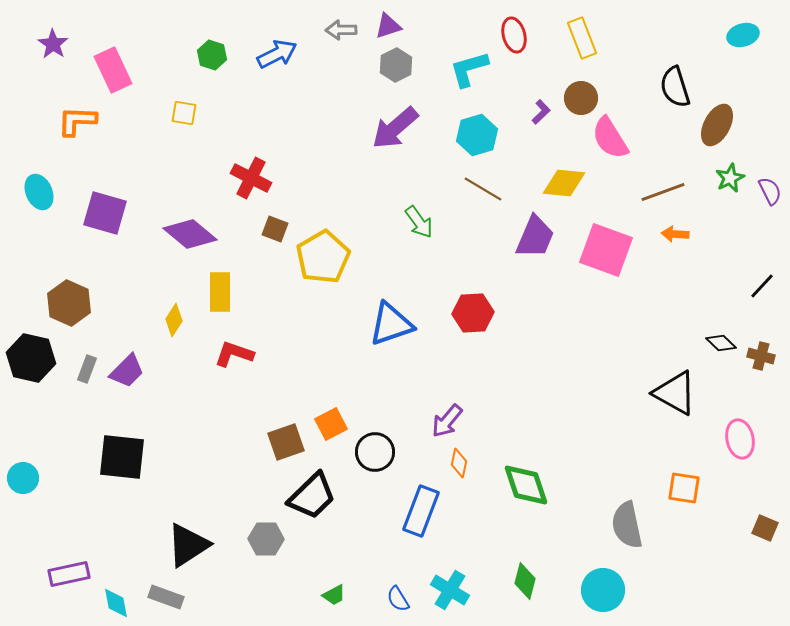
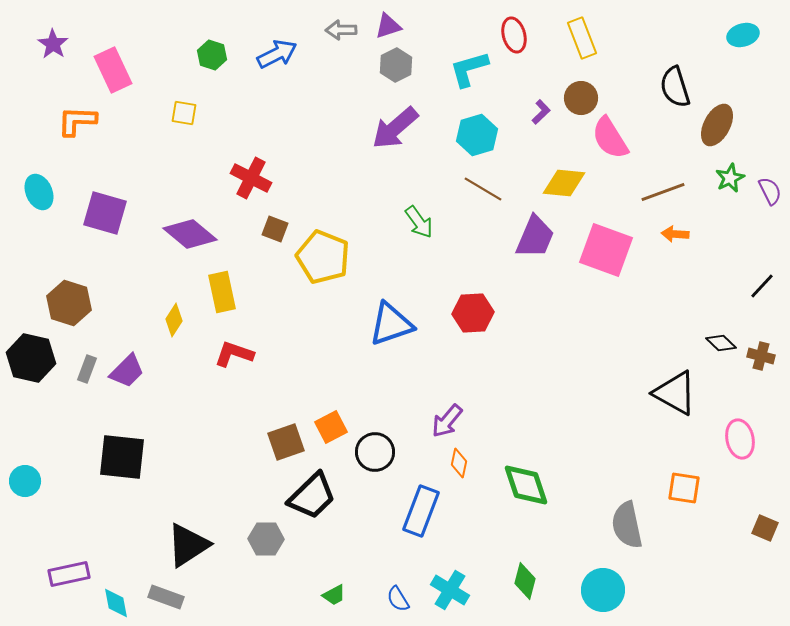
yellow pentagon at (323, 257): rotated 20 degrees counterclockwise
yellow rectangle at (220, 292): moved 2 px right; rotated 12 degrees counterclockwise
brown hexagon at (69, 303): rotated 6 degrees counterclockwise
orange square at (331, 424): moved 3 px down
cyan circle at (23, 478): moved 2 px right, 3 px down
